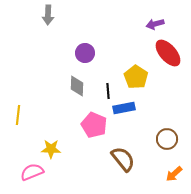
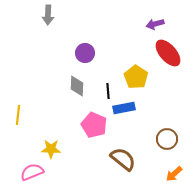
brown semicircle: rotated 12 degrees counterclockwise
